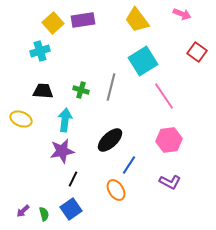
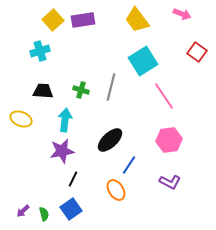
yellow square: moved 3 px up
